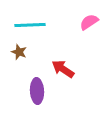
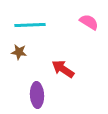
pink semicircle: rotated 66 degrees clockwise
brown star: rotated 14 degrees counterclockwise
purple ellipse: moved 4 px down
